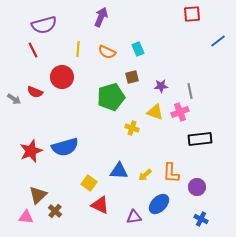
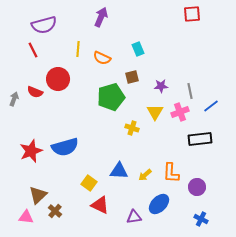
blue line: moved 7 px left, 65 px down
orange semicircle: moved 5 px left, 6 px down
red circle: moved 4 px left, 2 px down
gray arrow: rotated 104 degrees counterclockwise
yellow triangle: rotated 42 degrees clockwise
